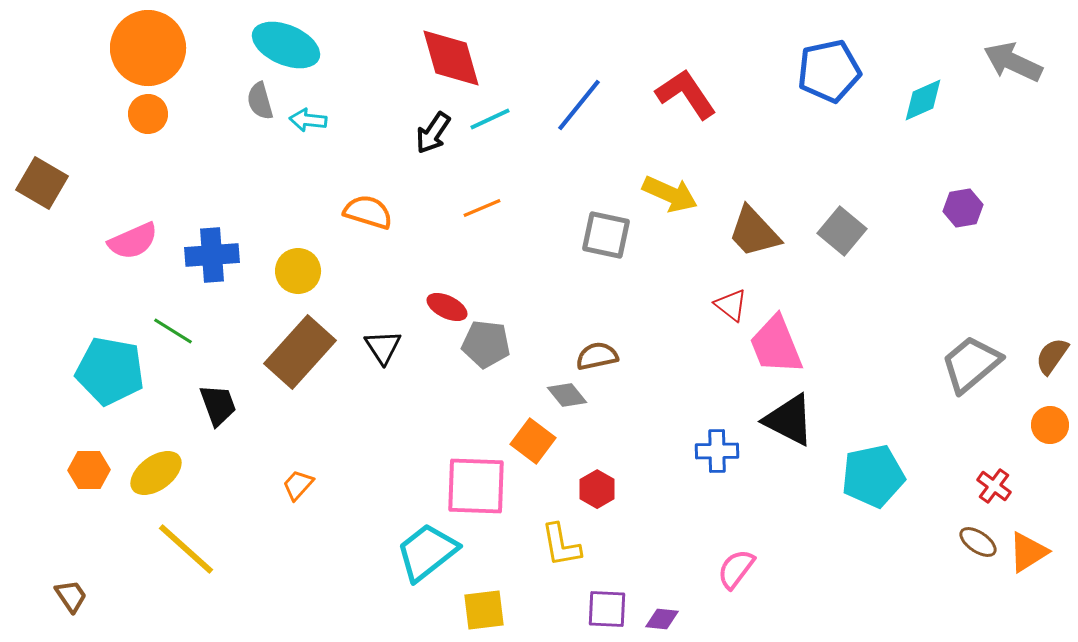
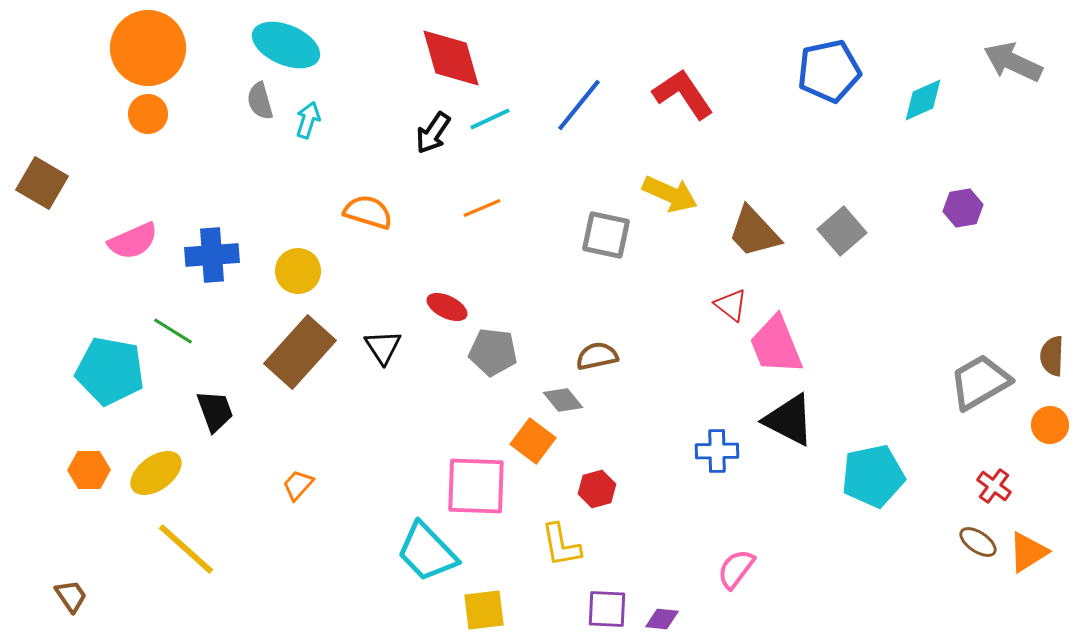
red L-shape at (686, 94): moved 3 px left
cyan arrow at (308, 120): rotated 102 degrees clockwise
gray square at (842, 231): rotated 9 degrees clockwise
gray pentagon at (486, 344): moved 7 px right, 8 px down
brown semicircle at (1052, 356): rotated 33 degrees counterclockwise
gray trapezoid at (971, 364): moved 9 px right, 18 px down; rotated 10 degrees clockwise
gray diamond at (567, 395): moved 4 px left, 5 px down
black trapezoid at (218, 405): moved 3 px left, 6 px down
red hexagon at (597, 489): rotated 15 degrees clockwise
cyan trapezoid at (427, 552): rotated 96 degrees counterclockwise
